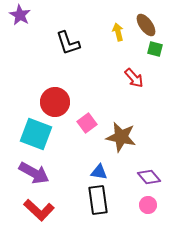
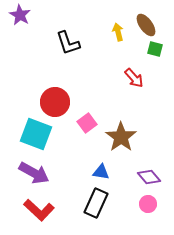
brown star: rotated 24 degrees clockwise
blue triangle: moved 2 px right
black rectangle: moved 2 px left, 3 px down; rotated 32 degrees clockwise
pink circle: moved 1 px up
